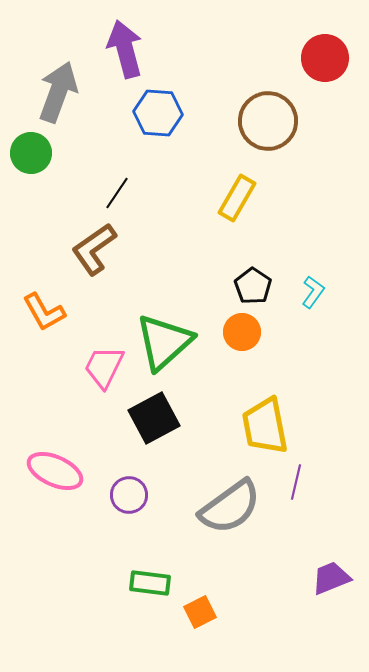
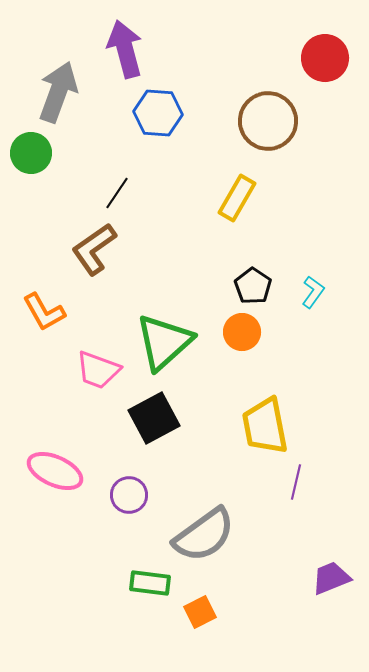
pink trapezoid: moved 6 px left, 3 px down; rotated 96 degrees counterclockwise
gray semicircle: moved 26 px left, 28 px down
